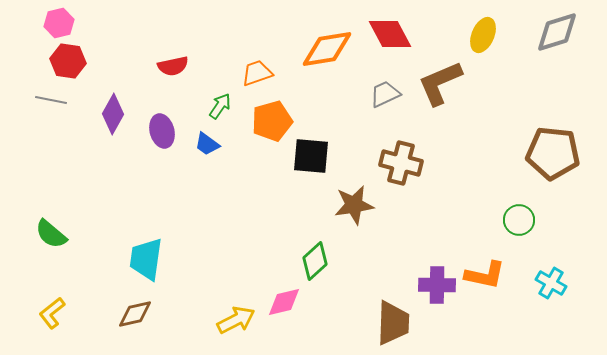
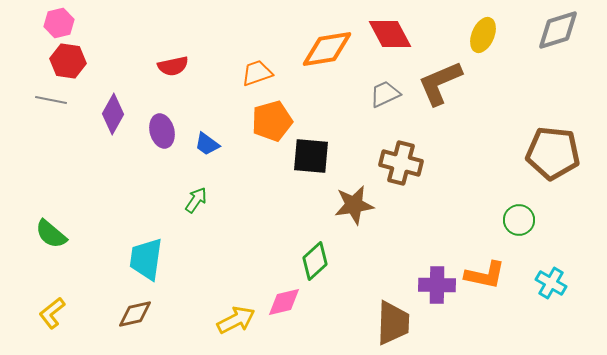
gray diamond: moved 1 px right, 2 px up
green arrow: moved 24 px left, 94 px down
